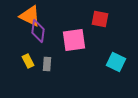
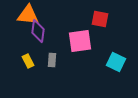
orange triangle: moved 2 px left, 1 px up; rotated 20 degrees counterclockwise
pink square: moved 6 px right, 1 px down
gray rectangle: moved 5 px right, 4 px up
